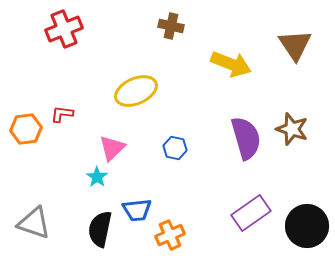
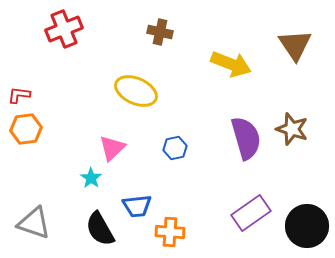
brown cross: moved 11 px left, 6 px down
yellow ellipse: rotated 48 degrees clockwise
red L-shape: moved 43 px left, 19 px up
blue hexagon: rotated 25 degrees counterclockwise
cyan star: moved 6 px left, 1 px down
blue trapezoid: moved 4 px up
black semicircle: rotated 42 degrees counterclockwise
orange cross: moved 3 px up; rotated 28 degrees clockwise
